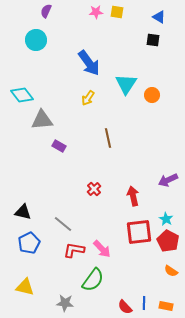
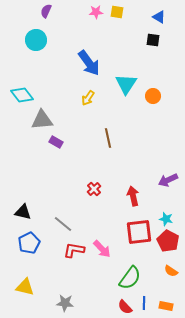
orange circle: moved 1 px right, 1 px down
purple rectangle: moved 3 px left, 4 px up
cyan star: rotated 16 degrees counterclockwise
green semicircle: moved 37 px right, 2 px up
